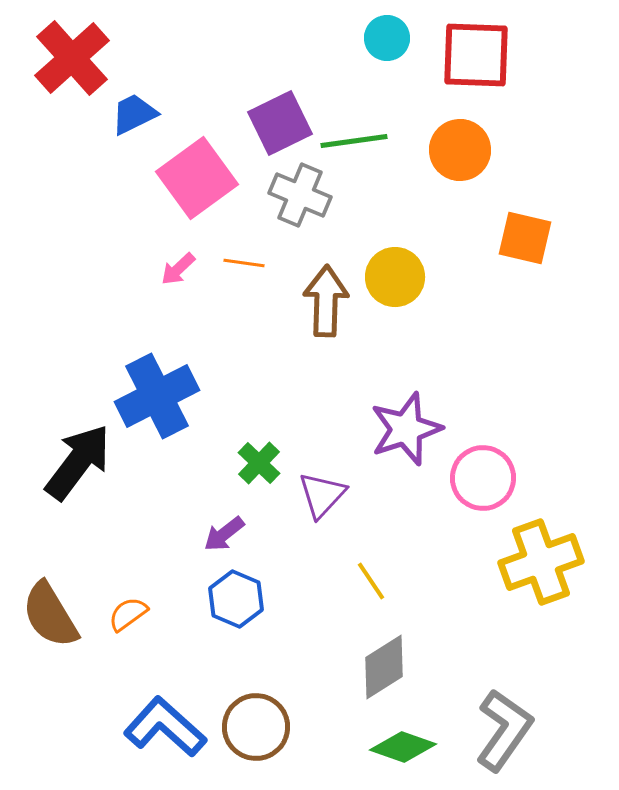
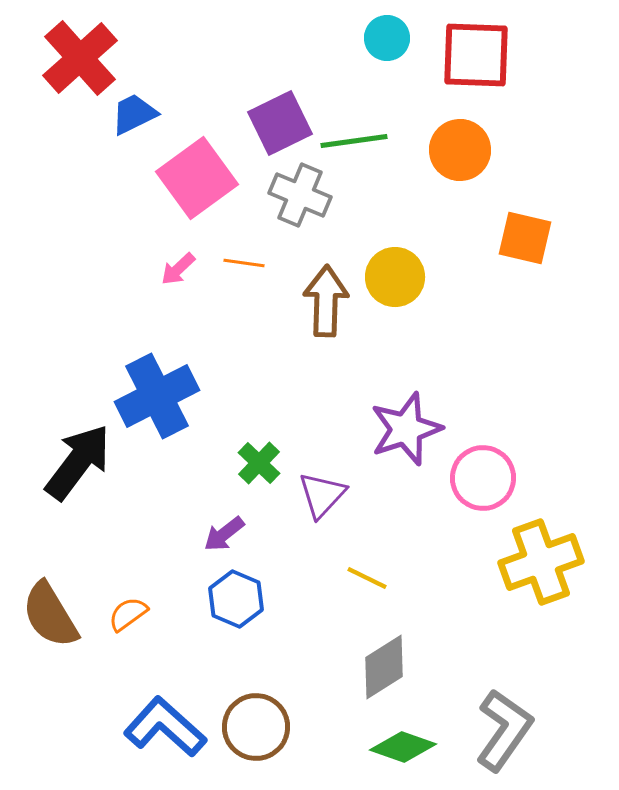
red cross: moved 8 px right
yellow line: moved 4 px left, 3 px up; rotated 30 degrees counterclockwise
